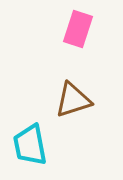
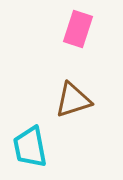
cyan trapezoid: moved 2 px down
